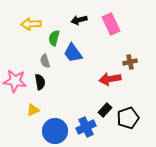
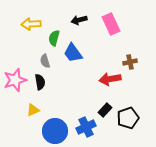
pink star: moved 1 px up; rotated 25 degrees counterclockwise
